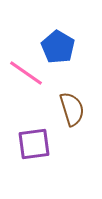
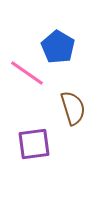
pink line: moved 1 px right
brown semicircle: moved 1 px right, 1 px up
